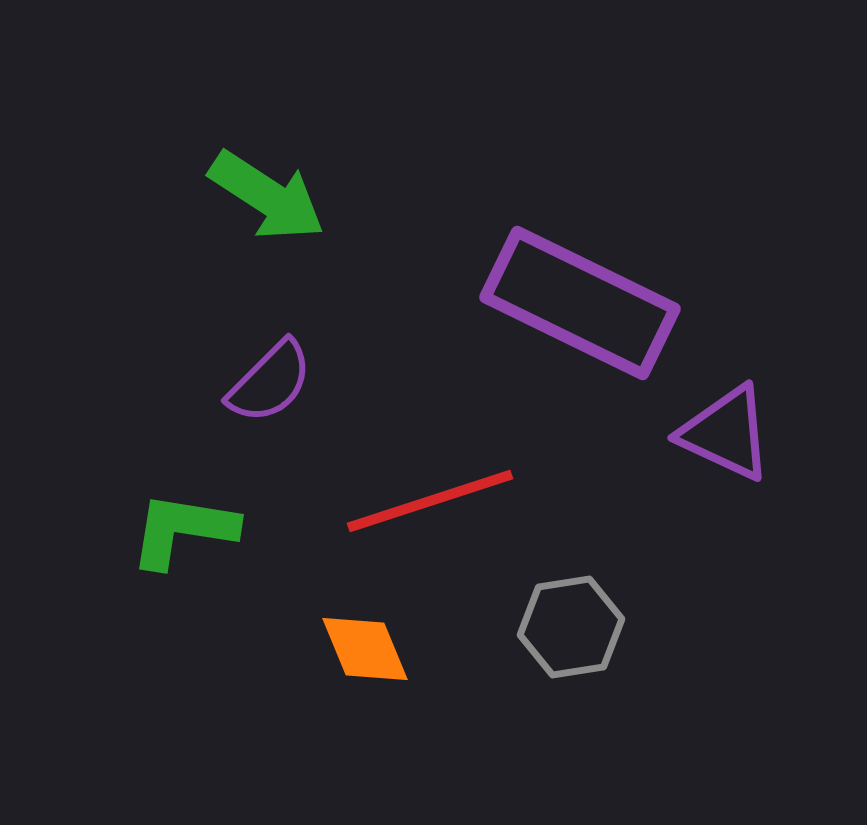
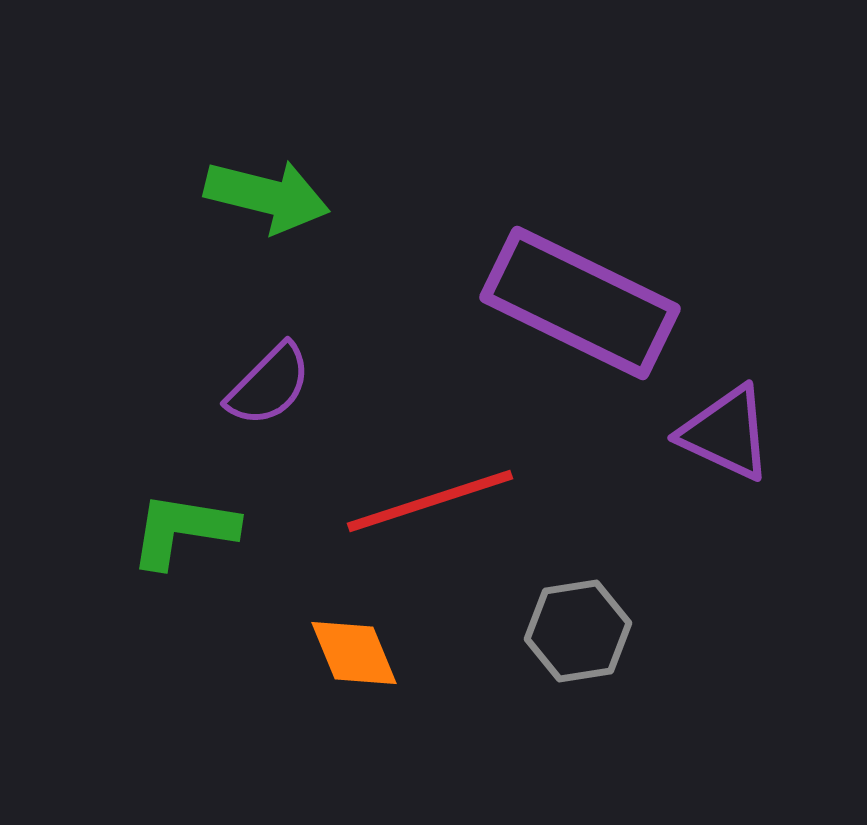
green arrow: rotated 19 degrees counterclockwise
purple semicircle: moved 1 px left, 3 px down
gray hexagon: moved 7 px right, 4 px down
orange diamond: moved 11 px left, 4 px down
